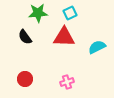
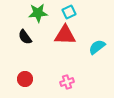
cyan square: moved 1 px left, 1 px up
red triangle: moved 1 px right, 2 px up
cyan semicircle: rotated 12 degrees counterclockwise
